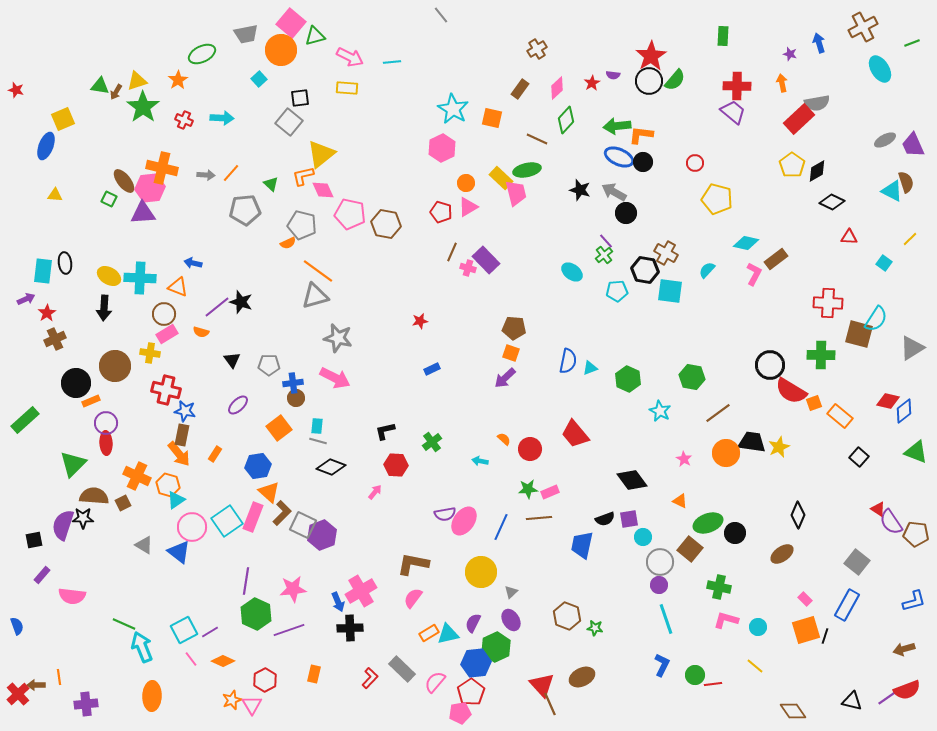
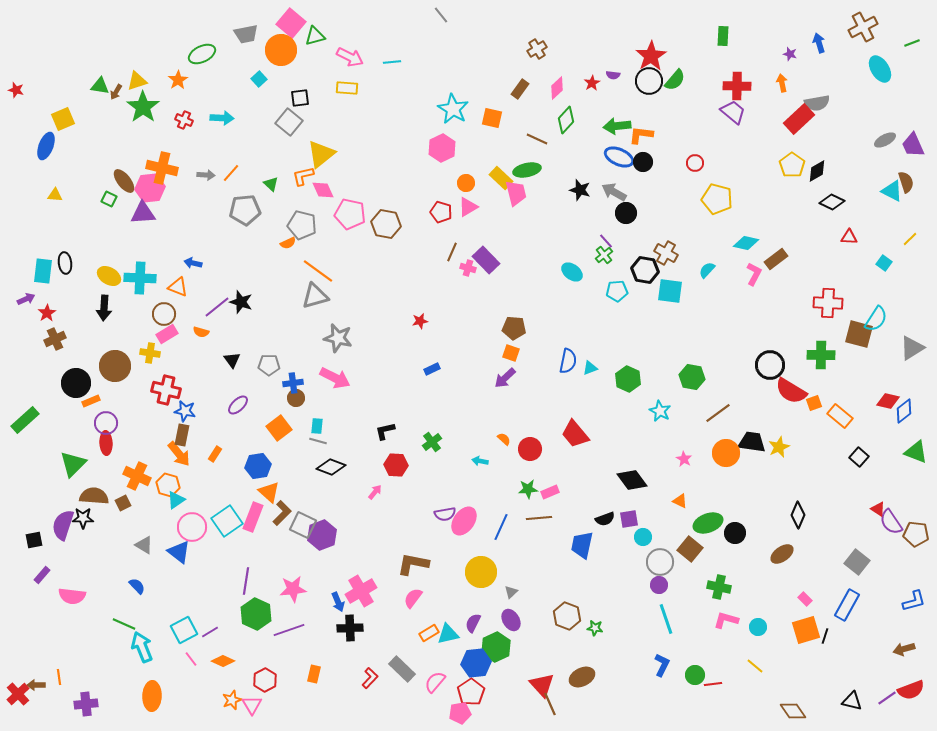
blue semicircle at (17, 626): moved 120 px right, 40 px up; rotated 24 degrees counterclockwise
red semicircle at (907, 690): moved 4 px right
